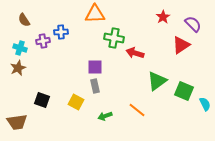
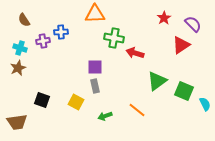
red star: moved 1 px right, 1 px down
